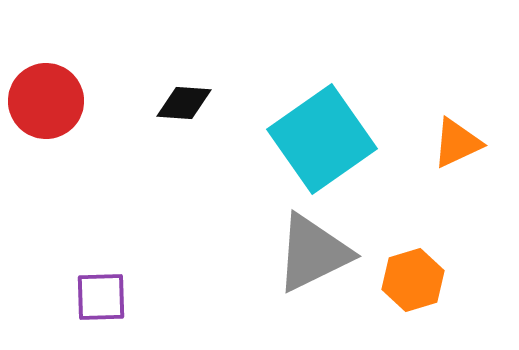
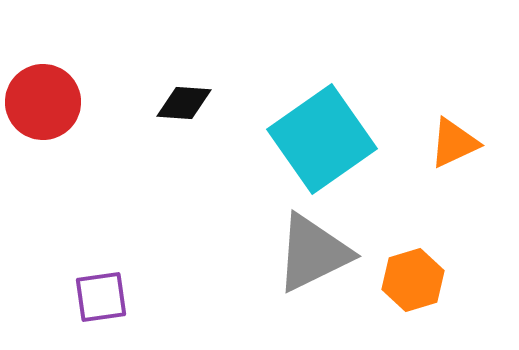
red circle: moved 3 px left, 1 px down
orange triangle: moved 3 px left
purple square: rotated 6 degrees counterclockwise
